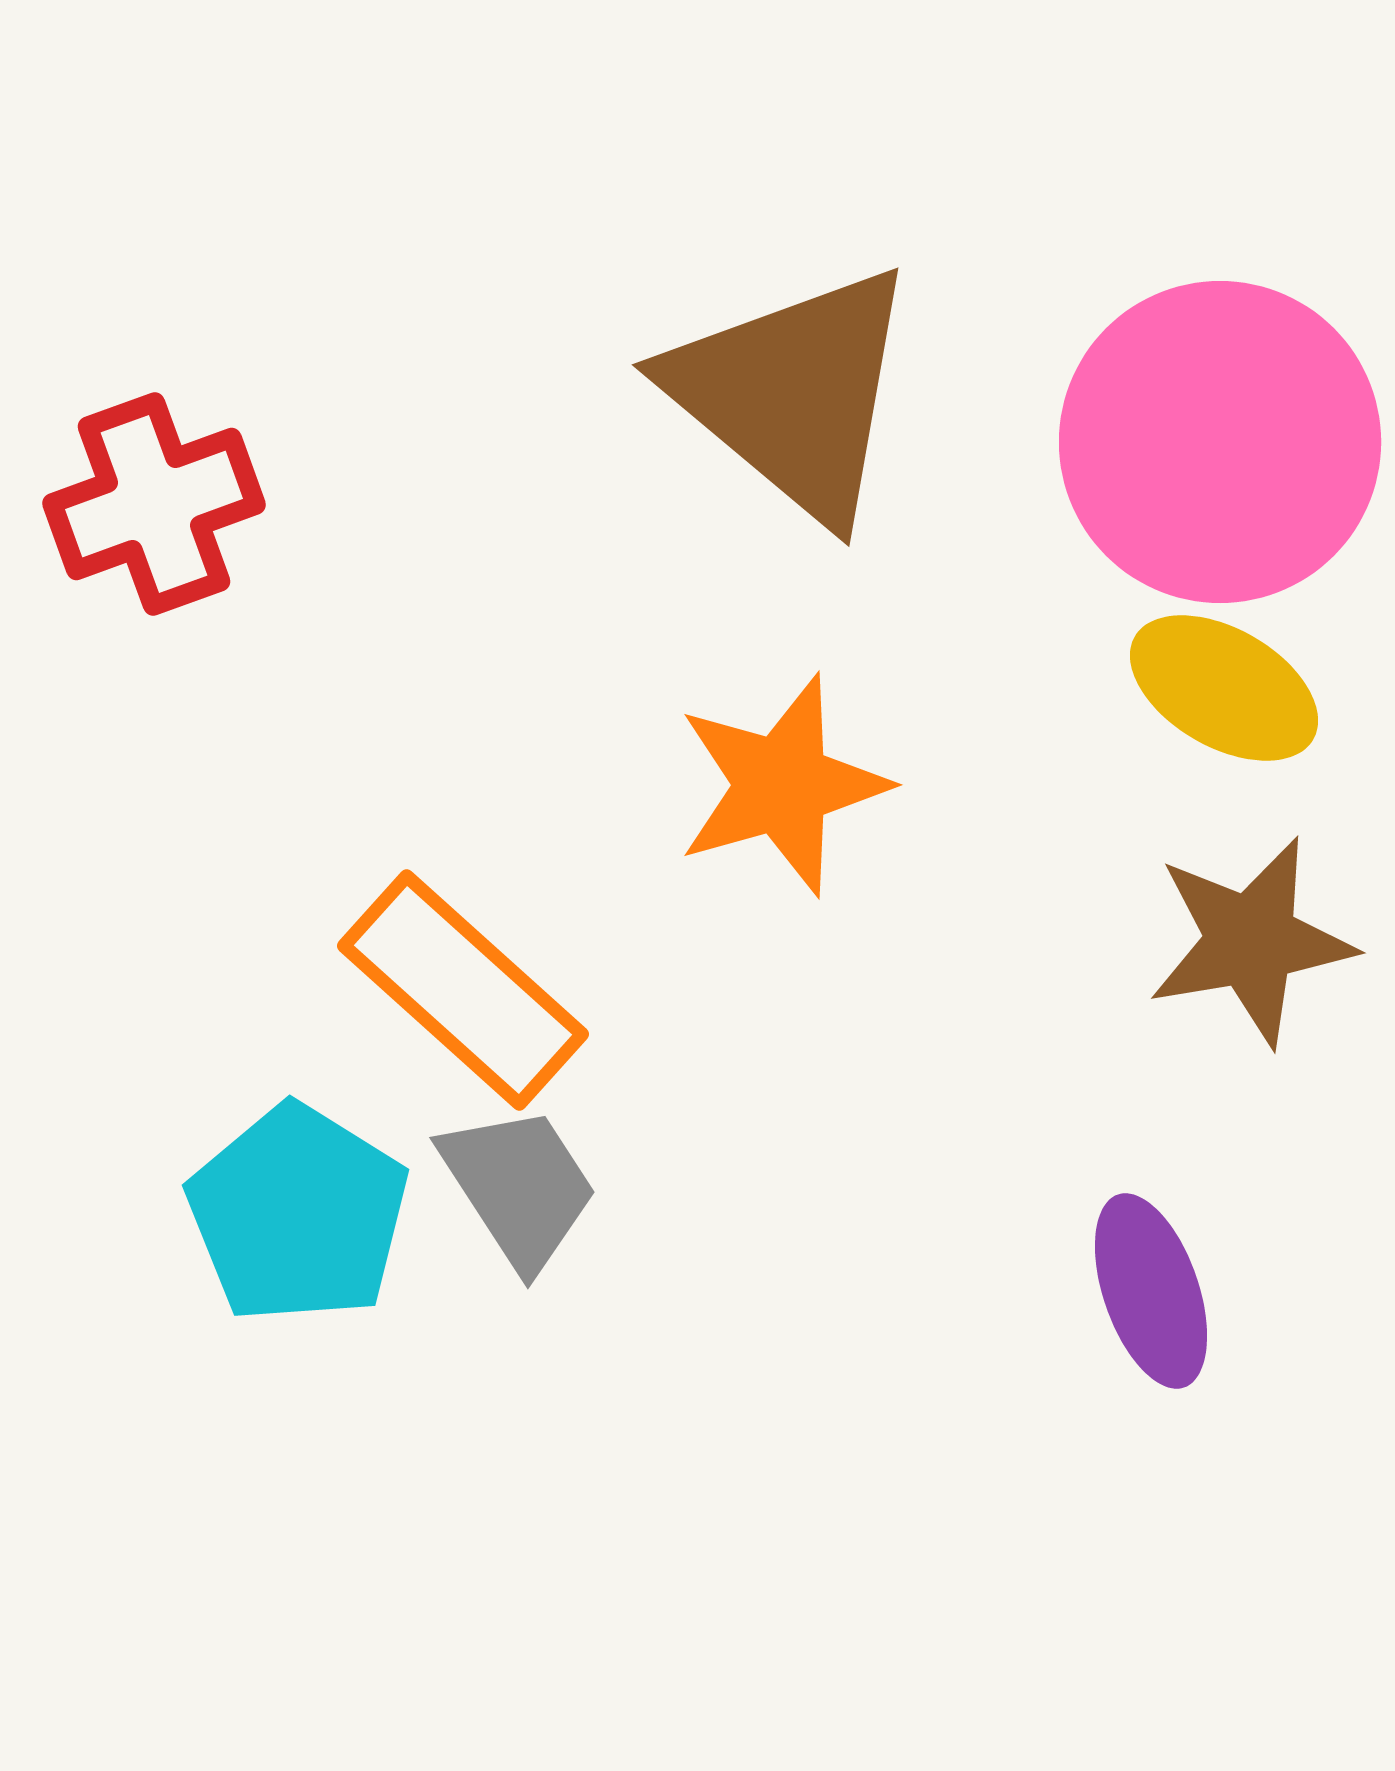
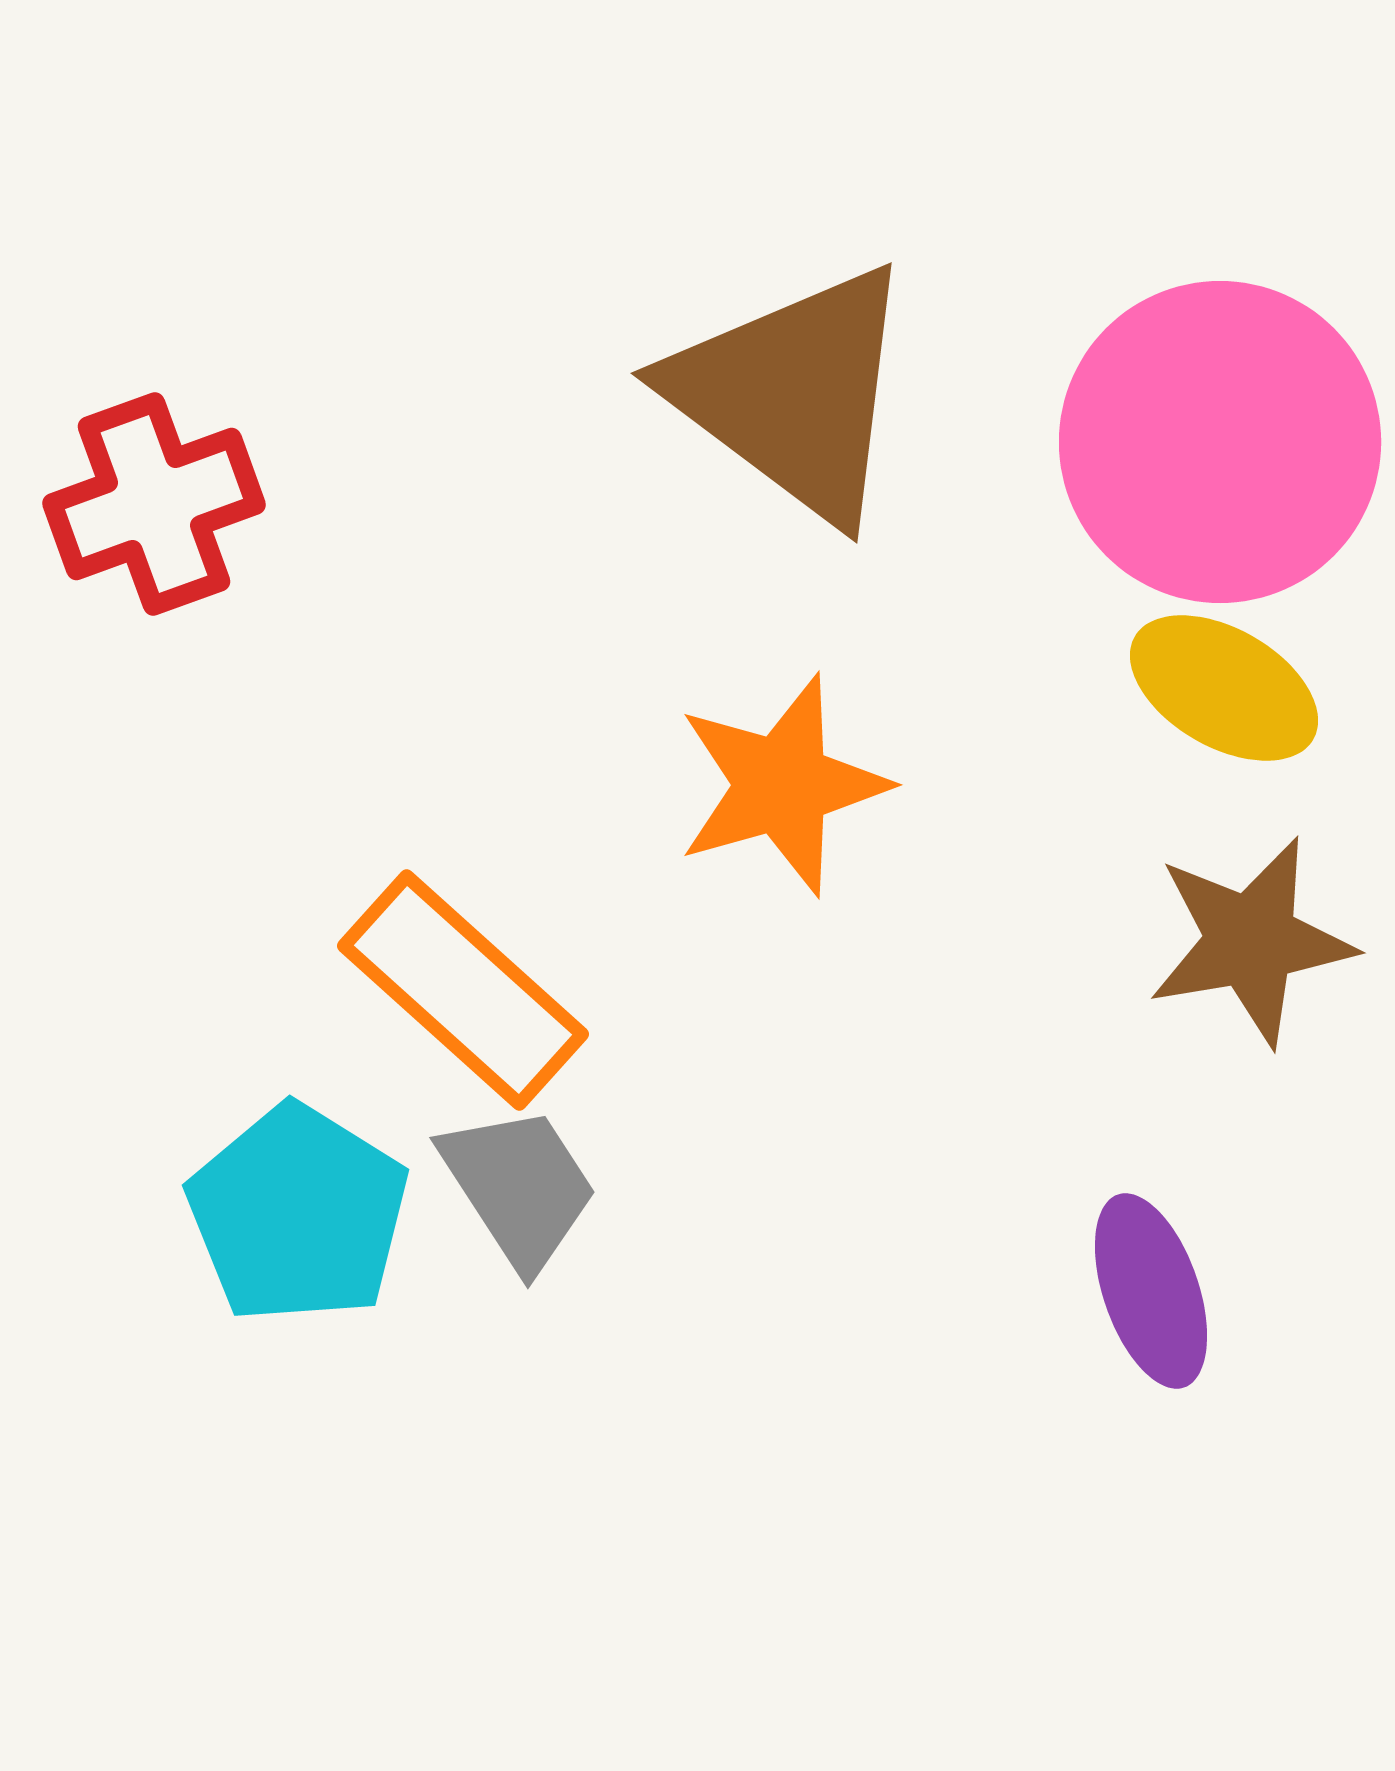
brown triangle: rotated 3 degrees counterclockwise
